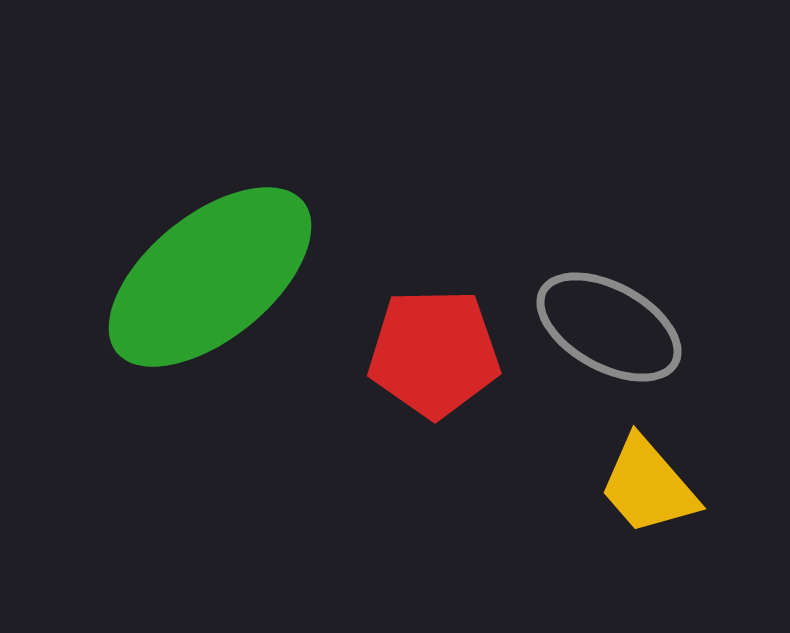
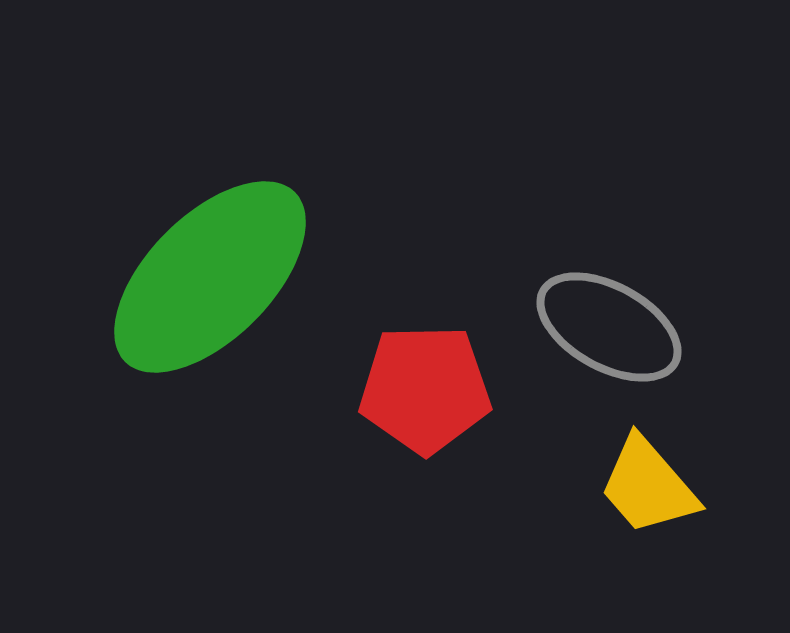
green ellipse: rotated 6 degrees counterclockwise
red pentagon: moved 9 px left, 36 px down
